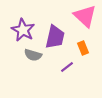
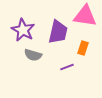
pink triangle: rotated 35 degrees counterclockwise
purple trapezoid: moved 3 px right, 5 px up
orange rectangle: rotated 40 degrees clockwise
purple line: rotated 16 degrees clockwise
